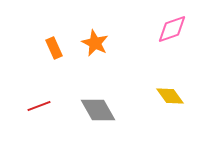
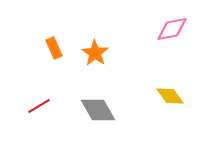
pink diamond: rotated 8 degrees clockwise
orange star: moved 10 px down; rotated 8 degrees clockwise
red line: rotated 10 degrees counterclockwise
